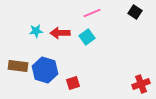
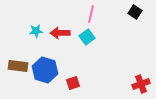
pink line: moved 1 px left, 1 px down; rotated 54 degrees counterclockwise
